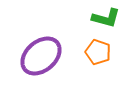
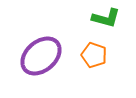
orange pentagon: moved 4 px left, 3 px down
